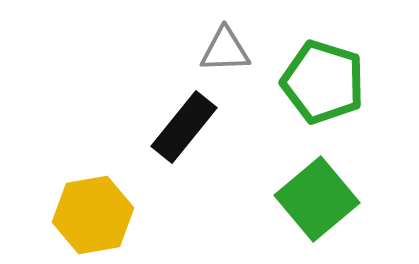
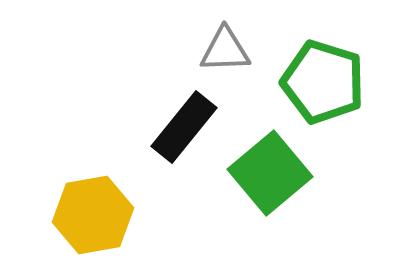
green square: moved 47 px left, 26 px up
